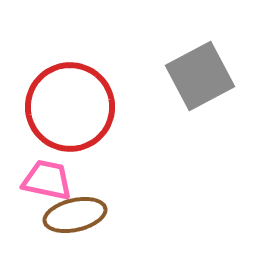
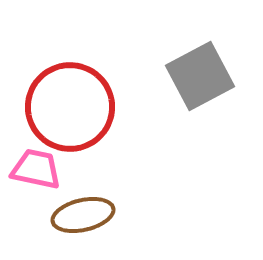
pink trapezoid: moved 11 px left, 11 px up
brown ellipse: moved 8 px right
